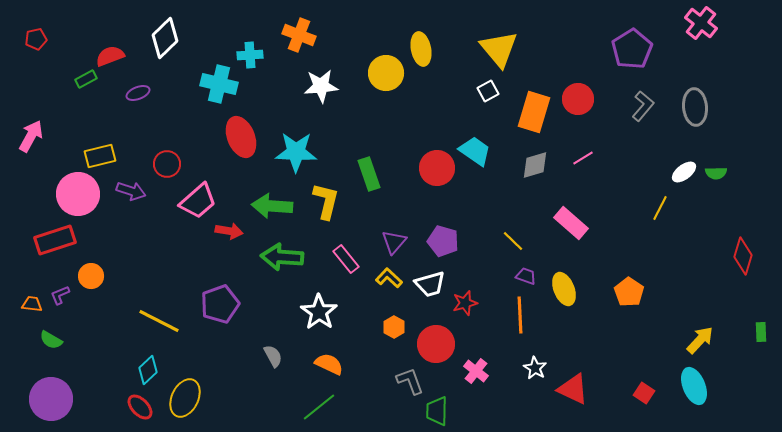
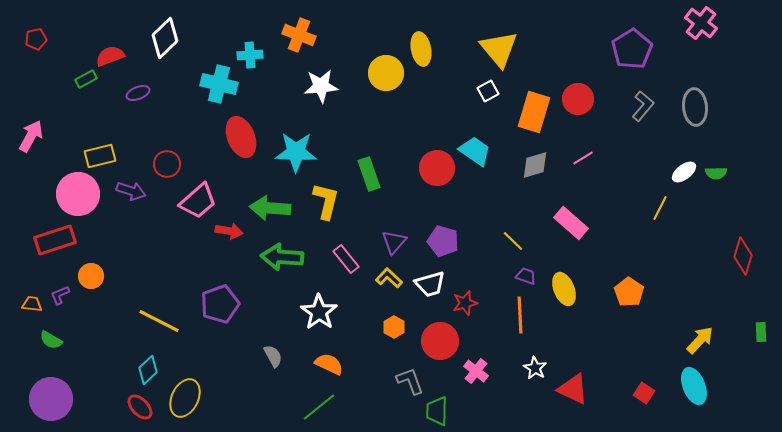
green arrow at (272, 206): moved 2 px left, 2 px down
red circle at (436, 344): moved 4 px right, 3 px up
